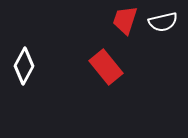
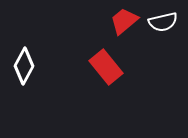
red trapezoid: moved 1 px left, 1 px down; rotated 32 degrees clockwise
